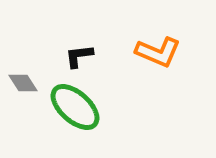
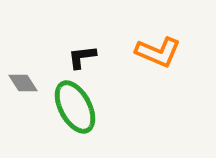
black L-shape: moved 3 px right, 1 px down
green ellipse: rotated 20 degrees clockwise
